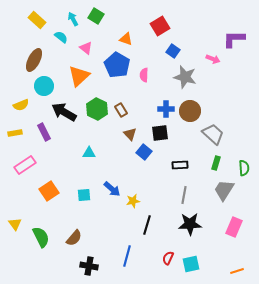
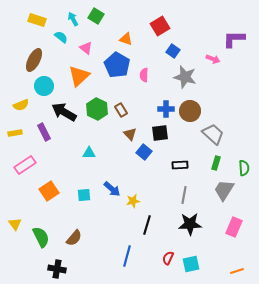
yellow rectangle at (37, 20): rotated 24 degrees counterclockwise
black cross at (89, 266): moved 32 px left, 3 px down
